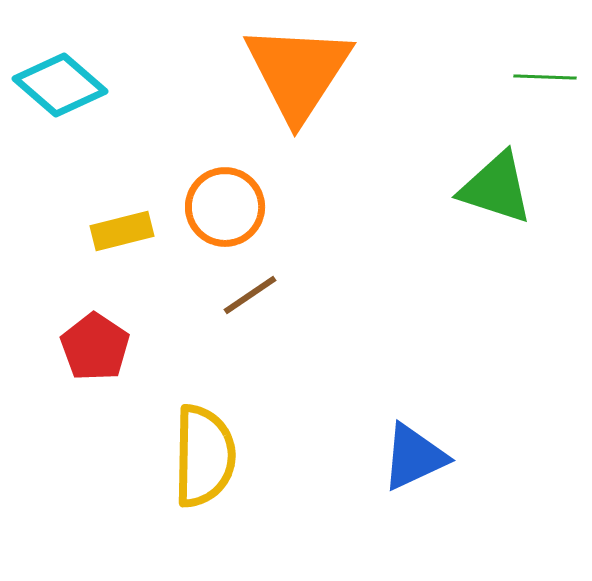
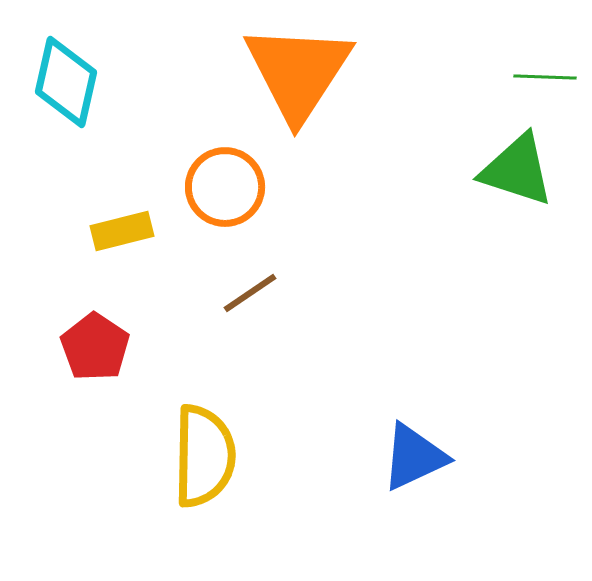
cyan diamond: moved 6 px right, 3 px up; rotated 62 degrees clockwise
green triangle: moved 21 px right, 18 px up
orange circle: moved 20 px up
brown line: moved 2 px up
